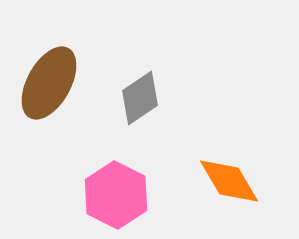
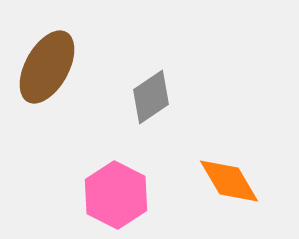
brown ellipse: moved 2 px left, 16 px up
gray diamond: moved 11 px right, 1 px up
